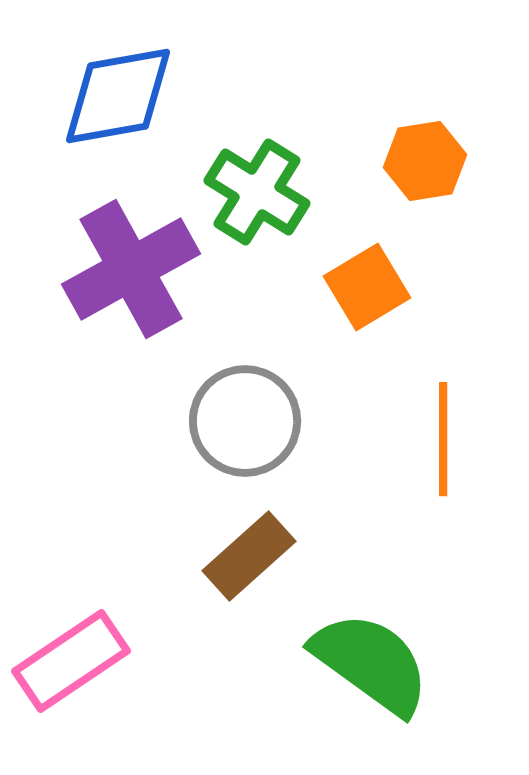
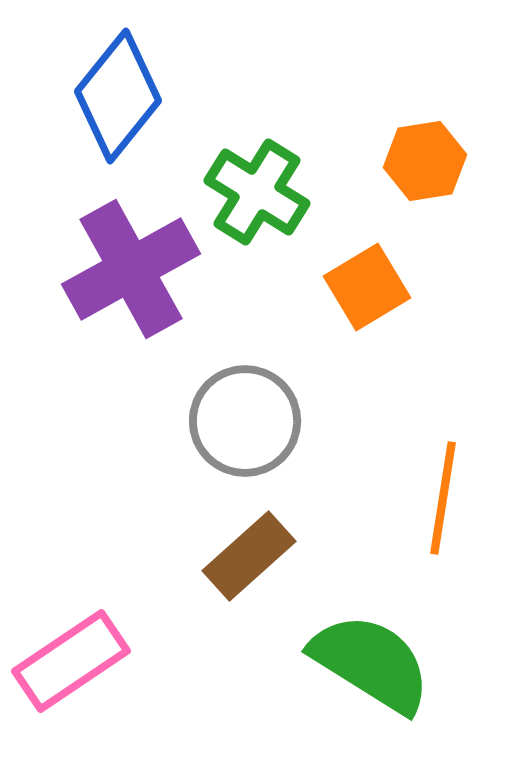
blue diamond: rotated 41 degrees counterclockwise
orange line: moved 59 px down; rotated 9 degrees clockwise
green semicircle: rotated 4 degrees counterclockwise
